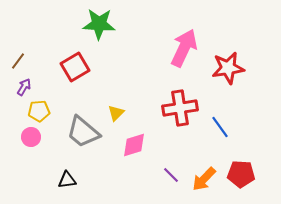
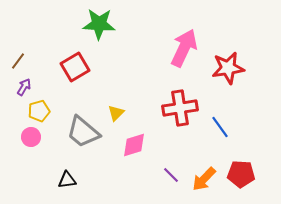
yellow pentagon: rotated 10 degrees counterclockwise
